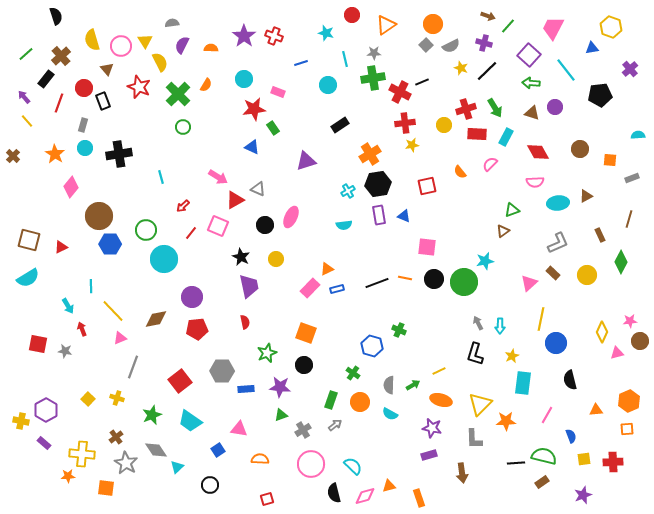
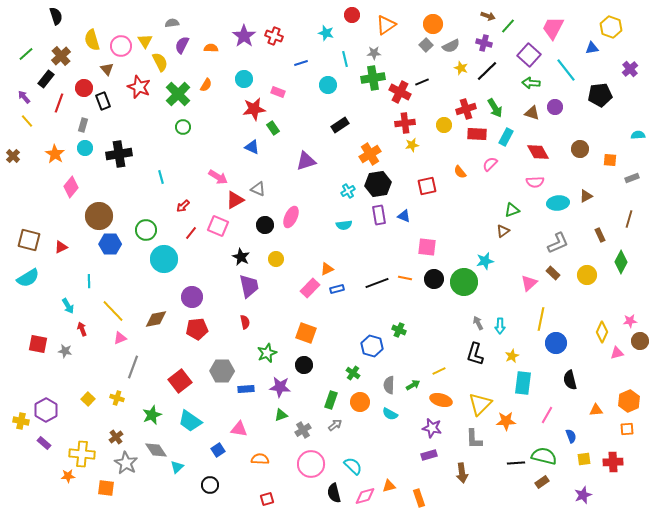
cyan line at (91, 286): moved 2 px left, 5 px up
